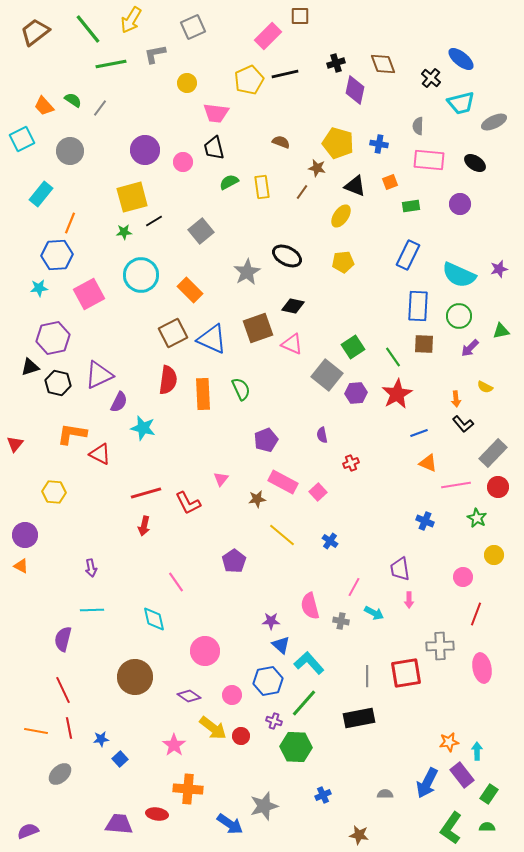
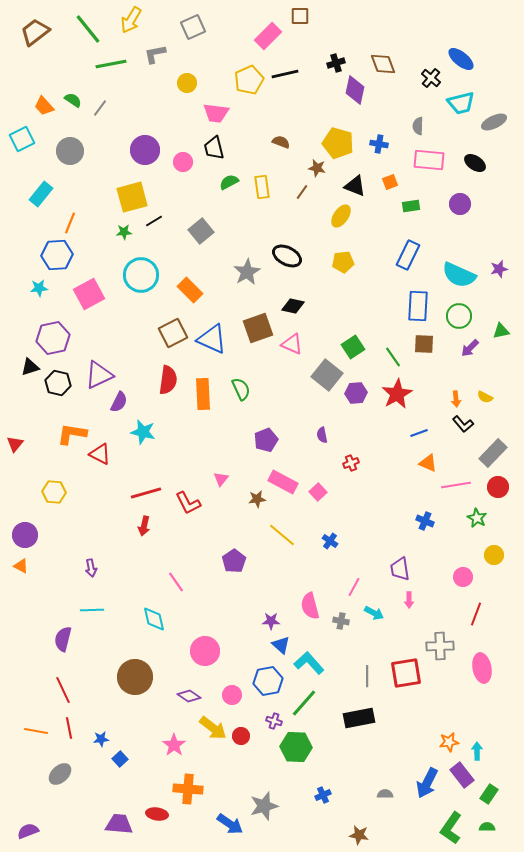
yellow semicircle at (485, 387): moved 10 px down
cyan star at (143, 428): moved 4 px down
